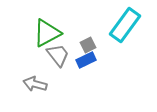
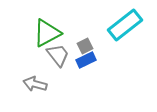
cyan rectangle: rotated 16 degrees clockwise
gray square: moved 3 px left, 1 px down
